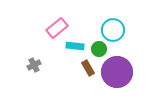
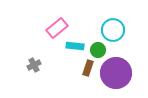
green circle: moved 1 px left, 1 px down
brown rectangle: rotated 49 degrees clockwise
purple circle: moved 1 px left, 1 px down
